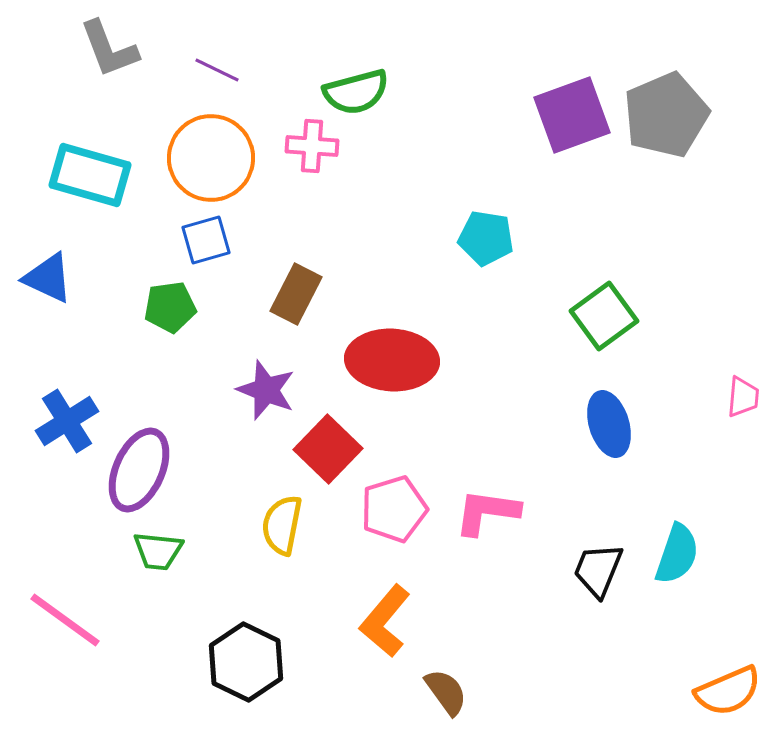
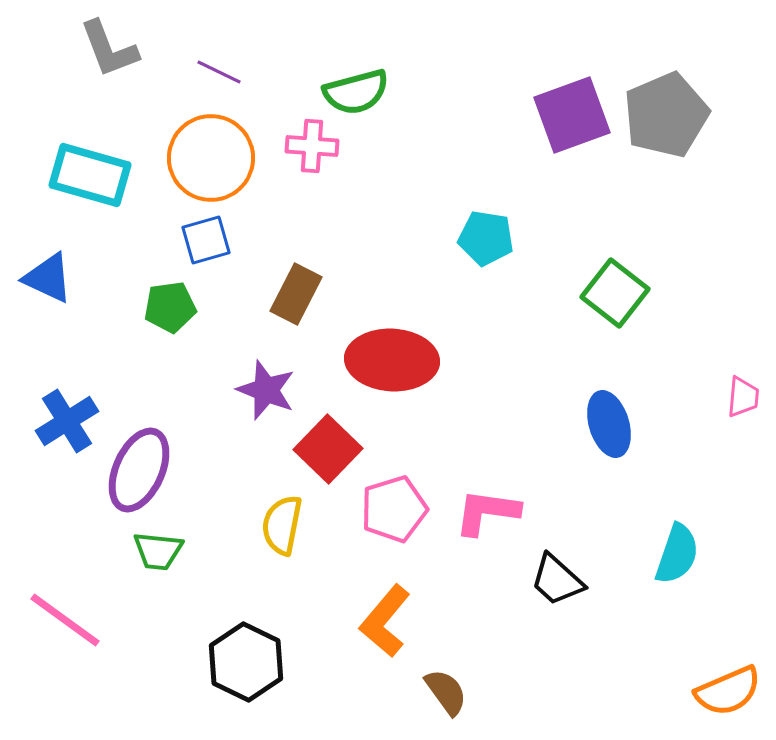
purple line: moved 2 px right, 2 px down
green square: moved 11 px right, 23 px up; rotated 16 degrees counterclockwise
black trapezoid: moved 41 px left, 10 px down; rotated 70 degrees counterclockwise
